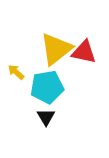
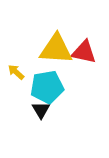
yellow triangle: rotated 42 degrees clockwise
black triangle: moved 5 px left, 7 px up
